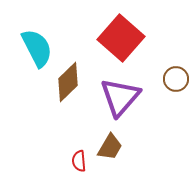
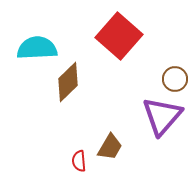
red square: moved 2 px left, 2 px up
cyan semicircle: rotated 66 degrees counterclockwise
brown circle: moved 1 px left
purple triangle: moved 42 px right, 19 px down
